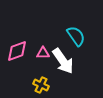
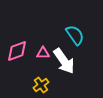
cyan semicircle: moved 1 px left, 1 px up
white arrow: moved 1 px right
yellow cross: rotated 28 degrees clockwise
